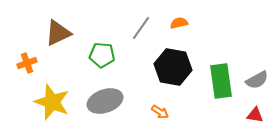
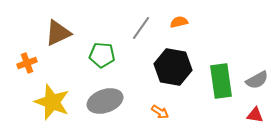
orange semicircle: moved 1 px up
